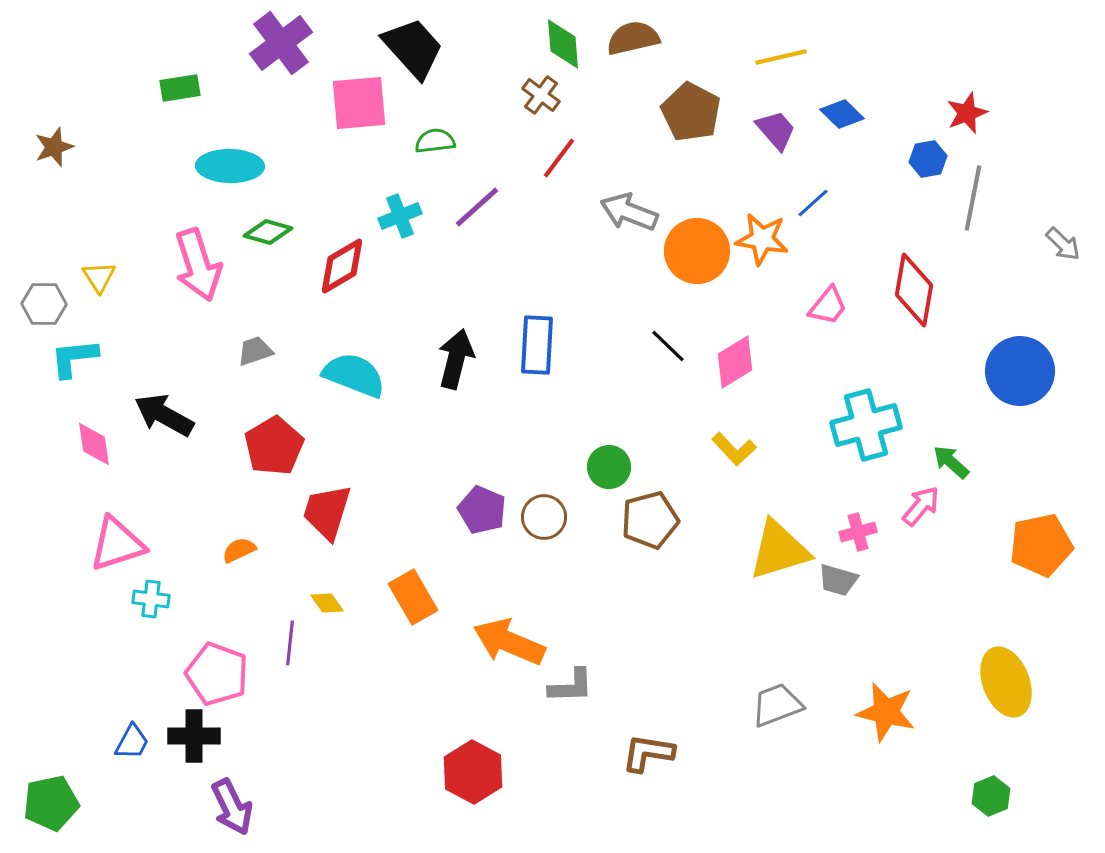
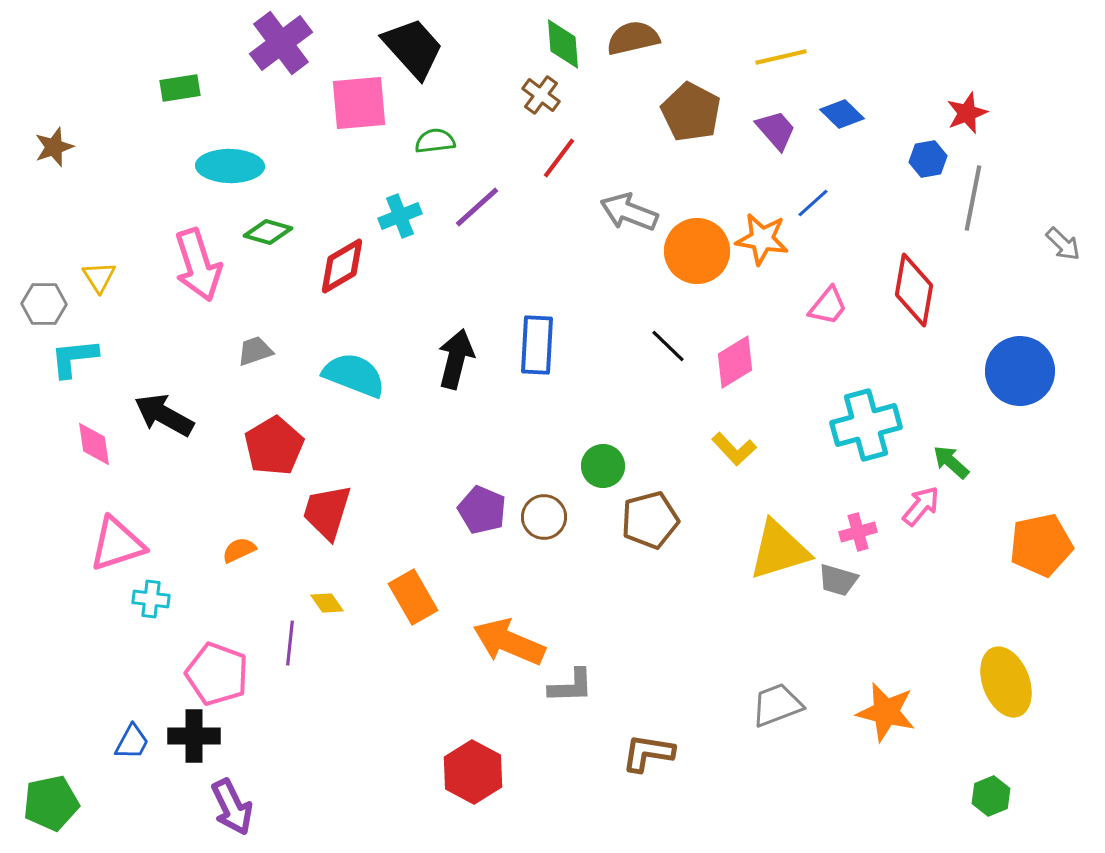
green circle at (609, 467): moved 6 px left, 1 px up
